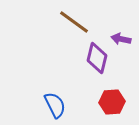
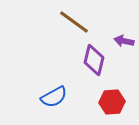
purple arrow: moved 3 px right, 2 px down
purple diamond: moved 3 px left, 2 px down
blue semicircle: moved 1 px left, 8 px up; rotated 88 degrees clockwise
